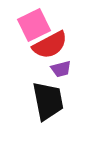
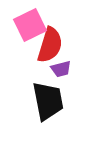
pink square: moved 4 px left
red semicircle: rotated 45 degrees counterclockwise
